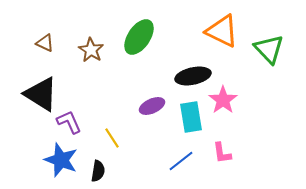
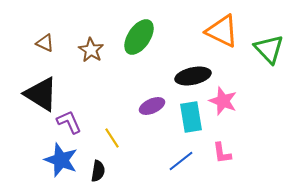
pink star: moved 1 px down; rotated 16 degrees counterclockwise
